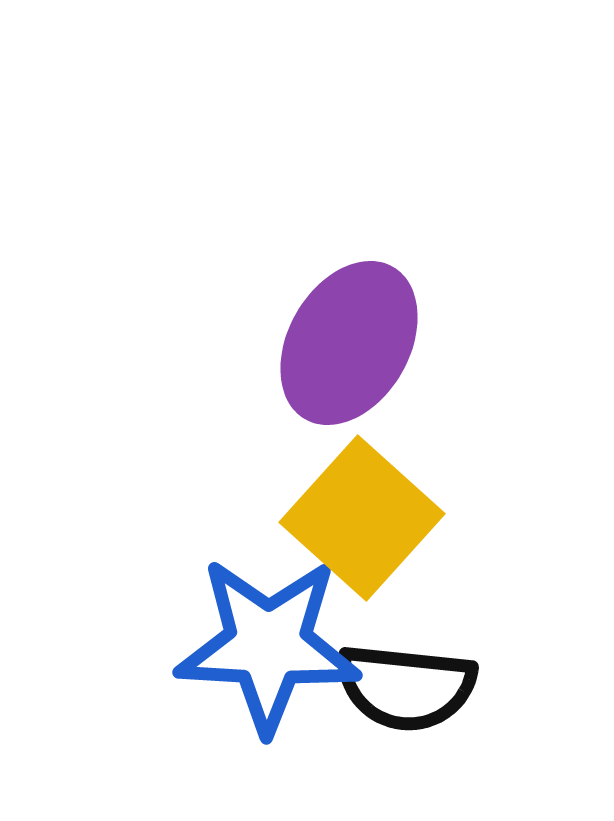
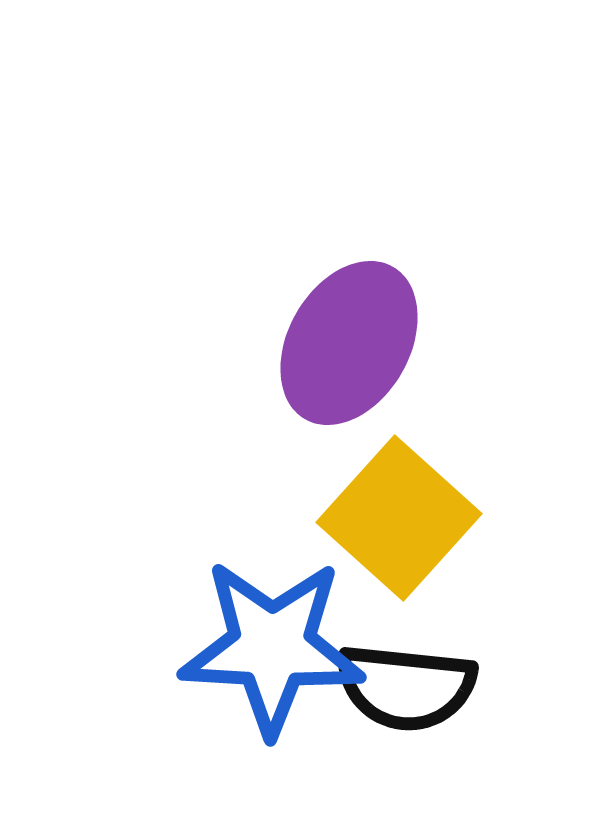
yellow square: moved 37 px right
blue star: moved 4 px right, 2 px down
